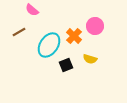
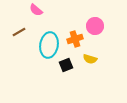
pink semicircle: moved 4 px right
orange cross: moved 1 px right, 3 px down; rotated 28 degrees clockwise
cyan ellipse: rotated 25 degrees counterclockwise
